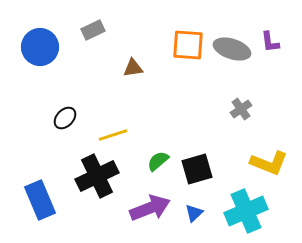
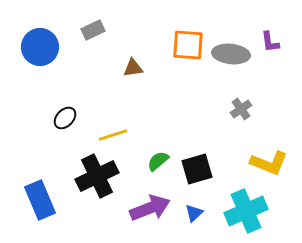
gray ellipse: moved 1 px left, 5 px down; rotated 12 degrees counterclockwise
